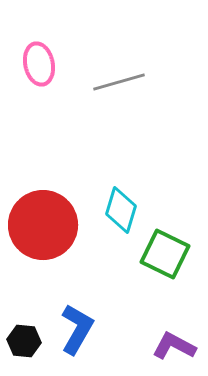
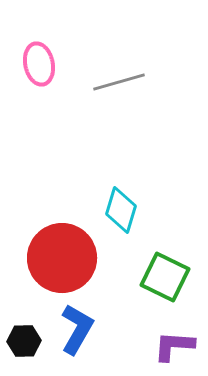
red circle: moved 19 px right, 33 px down
green square: moved 23 px down
black hexagon: rotated 8 degrees counterclockwise
purple L-shape: rotated 24 degrees counterclockwise
